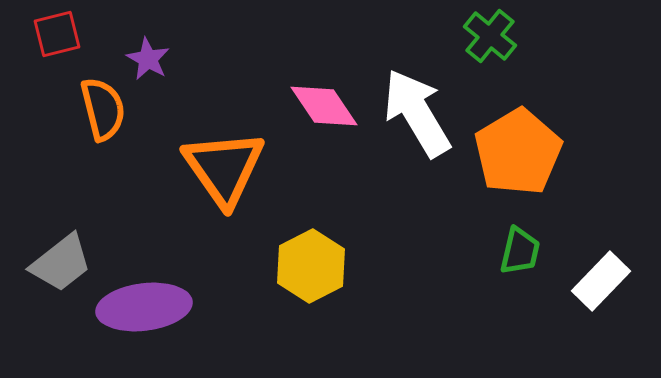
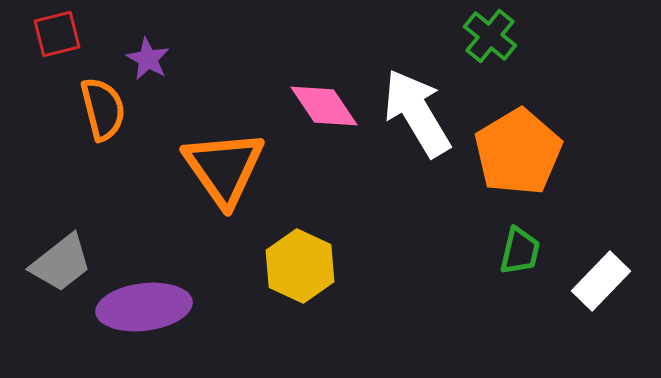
yellow hexagon: moved 11 px left; rotated 8 degrees counterclockwise
